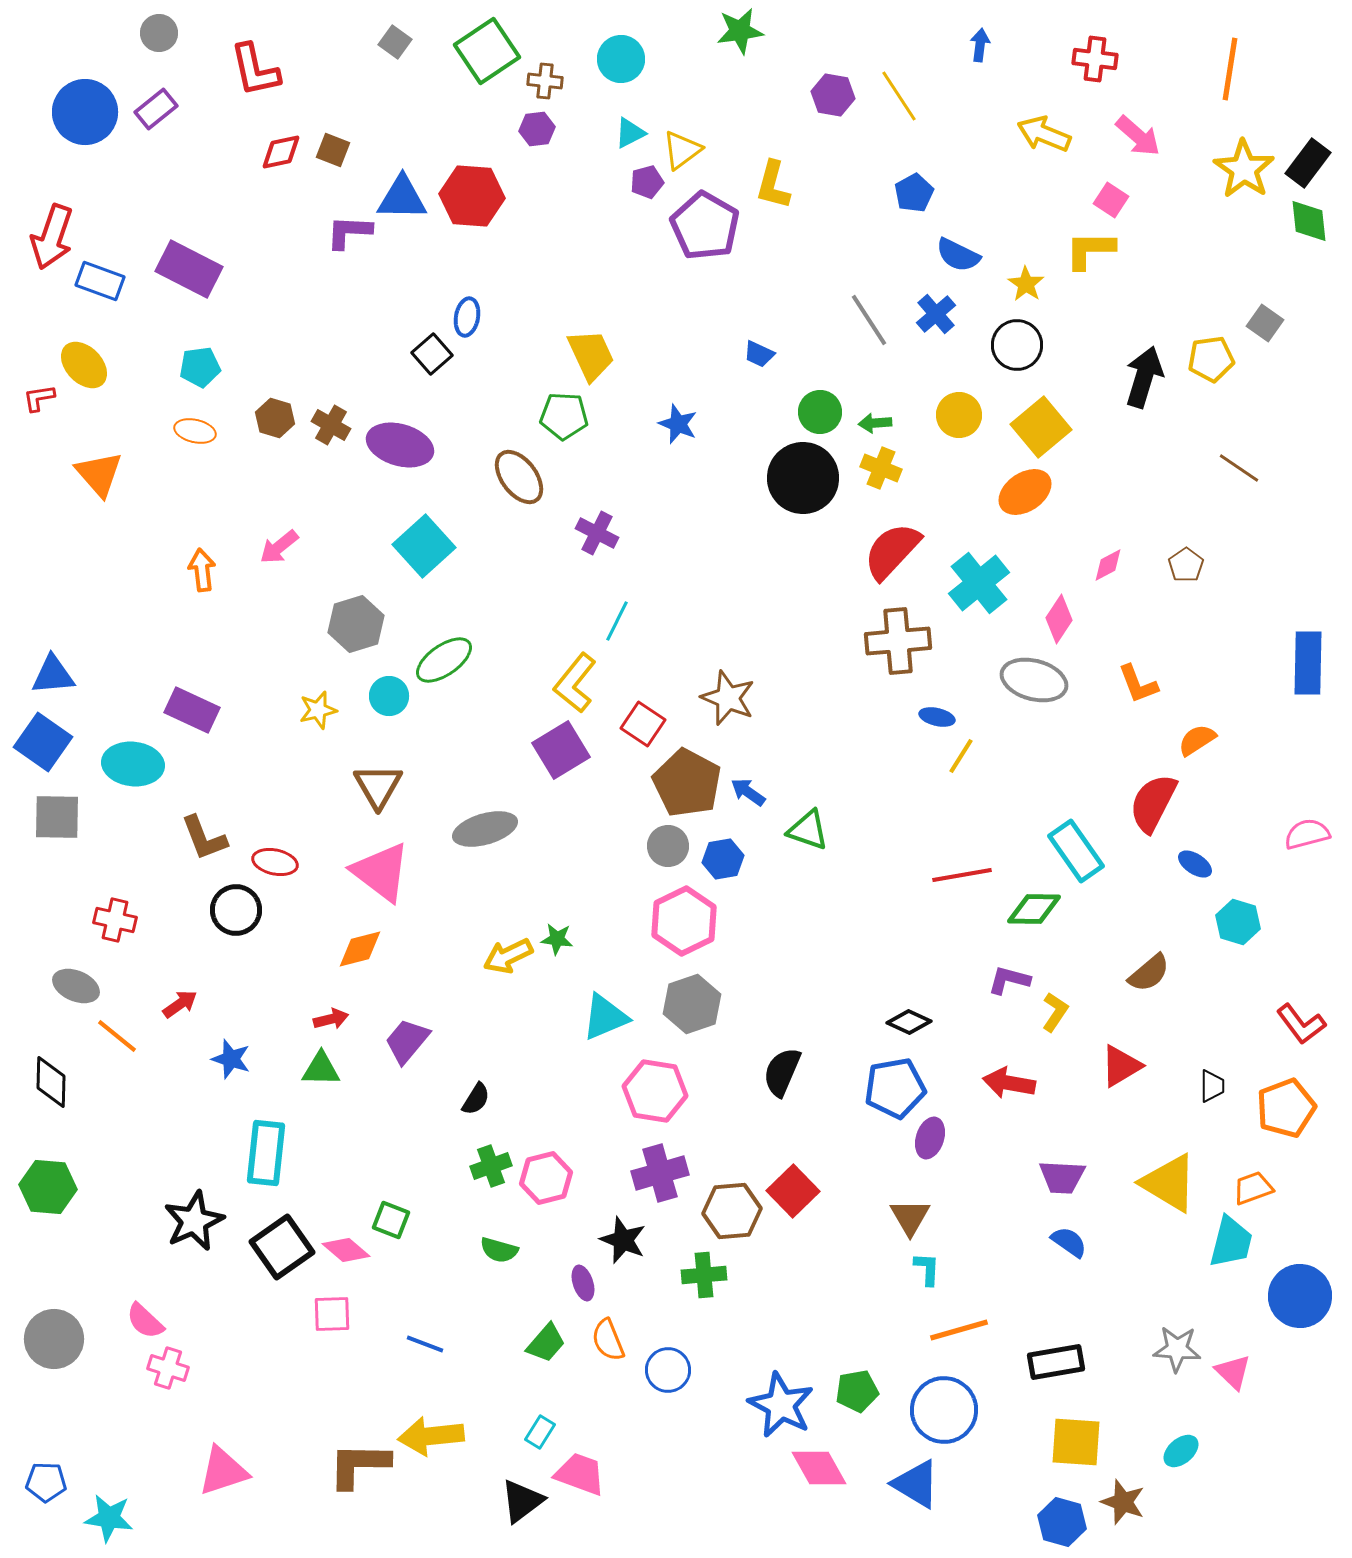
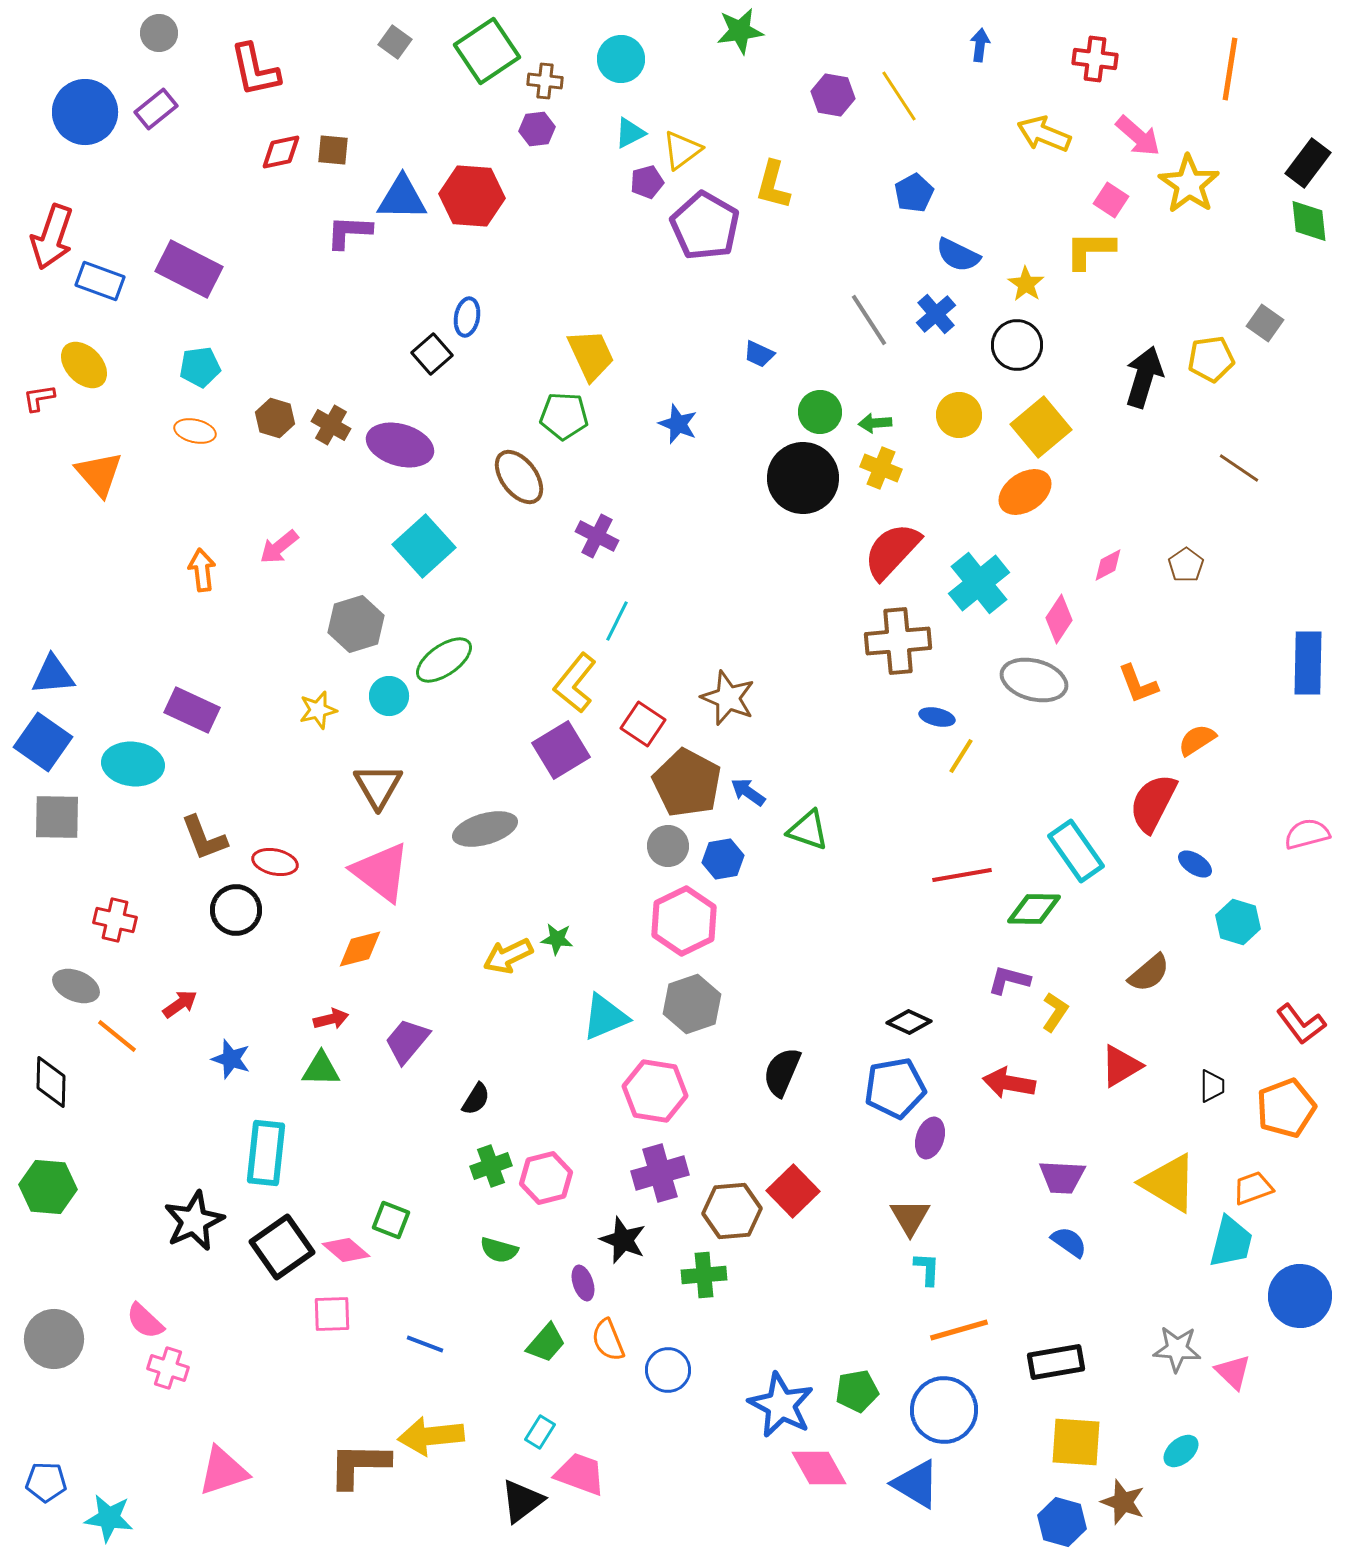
brown square at (333, 150): rotated 16 degrees counterclockwise
yellow star at (1244, 169): moved 55 px left, 15 px down
purple cross at (597, 533): moved 3 px down
